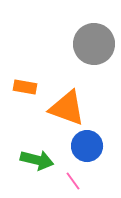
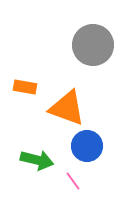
gray circle: moved 1 px left, 1 px down
